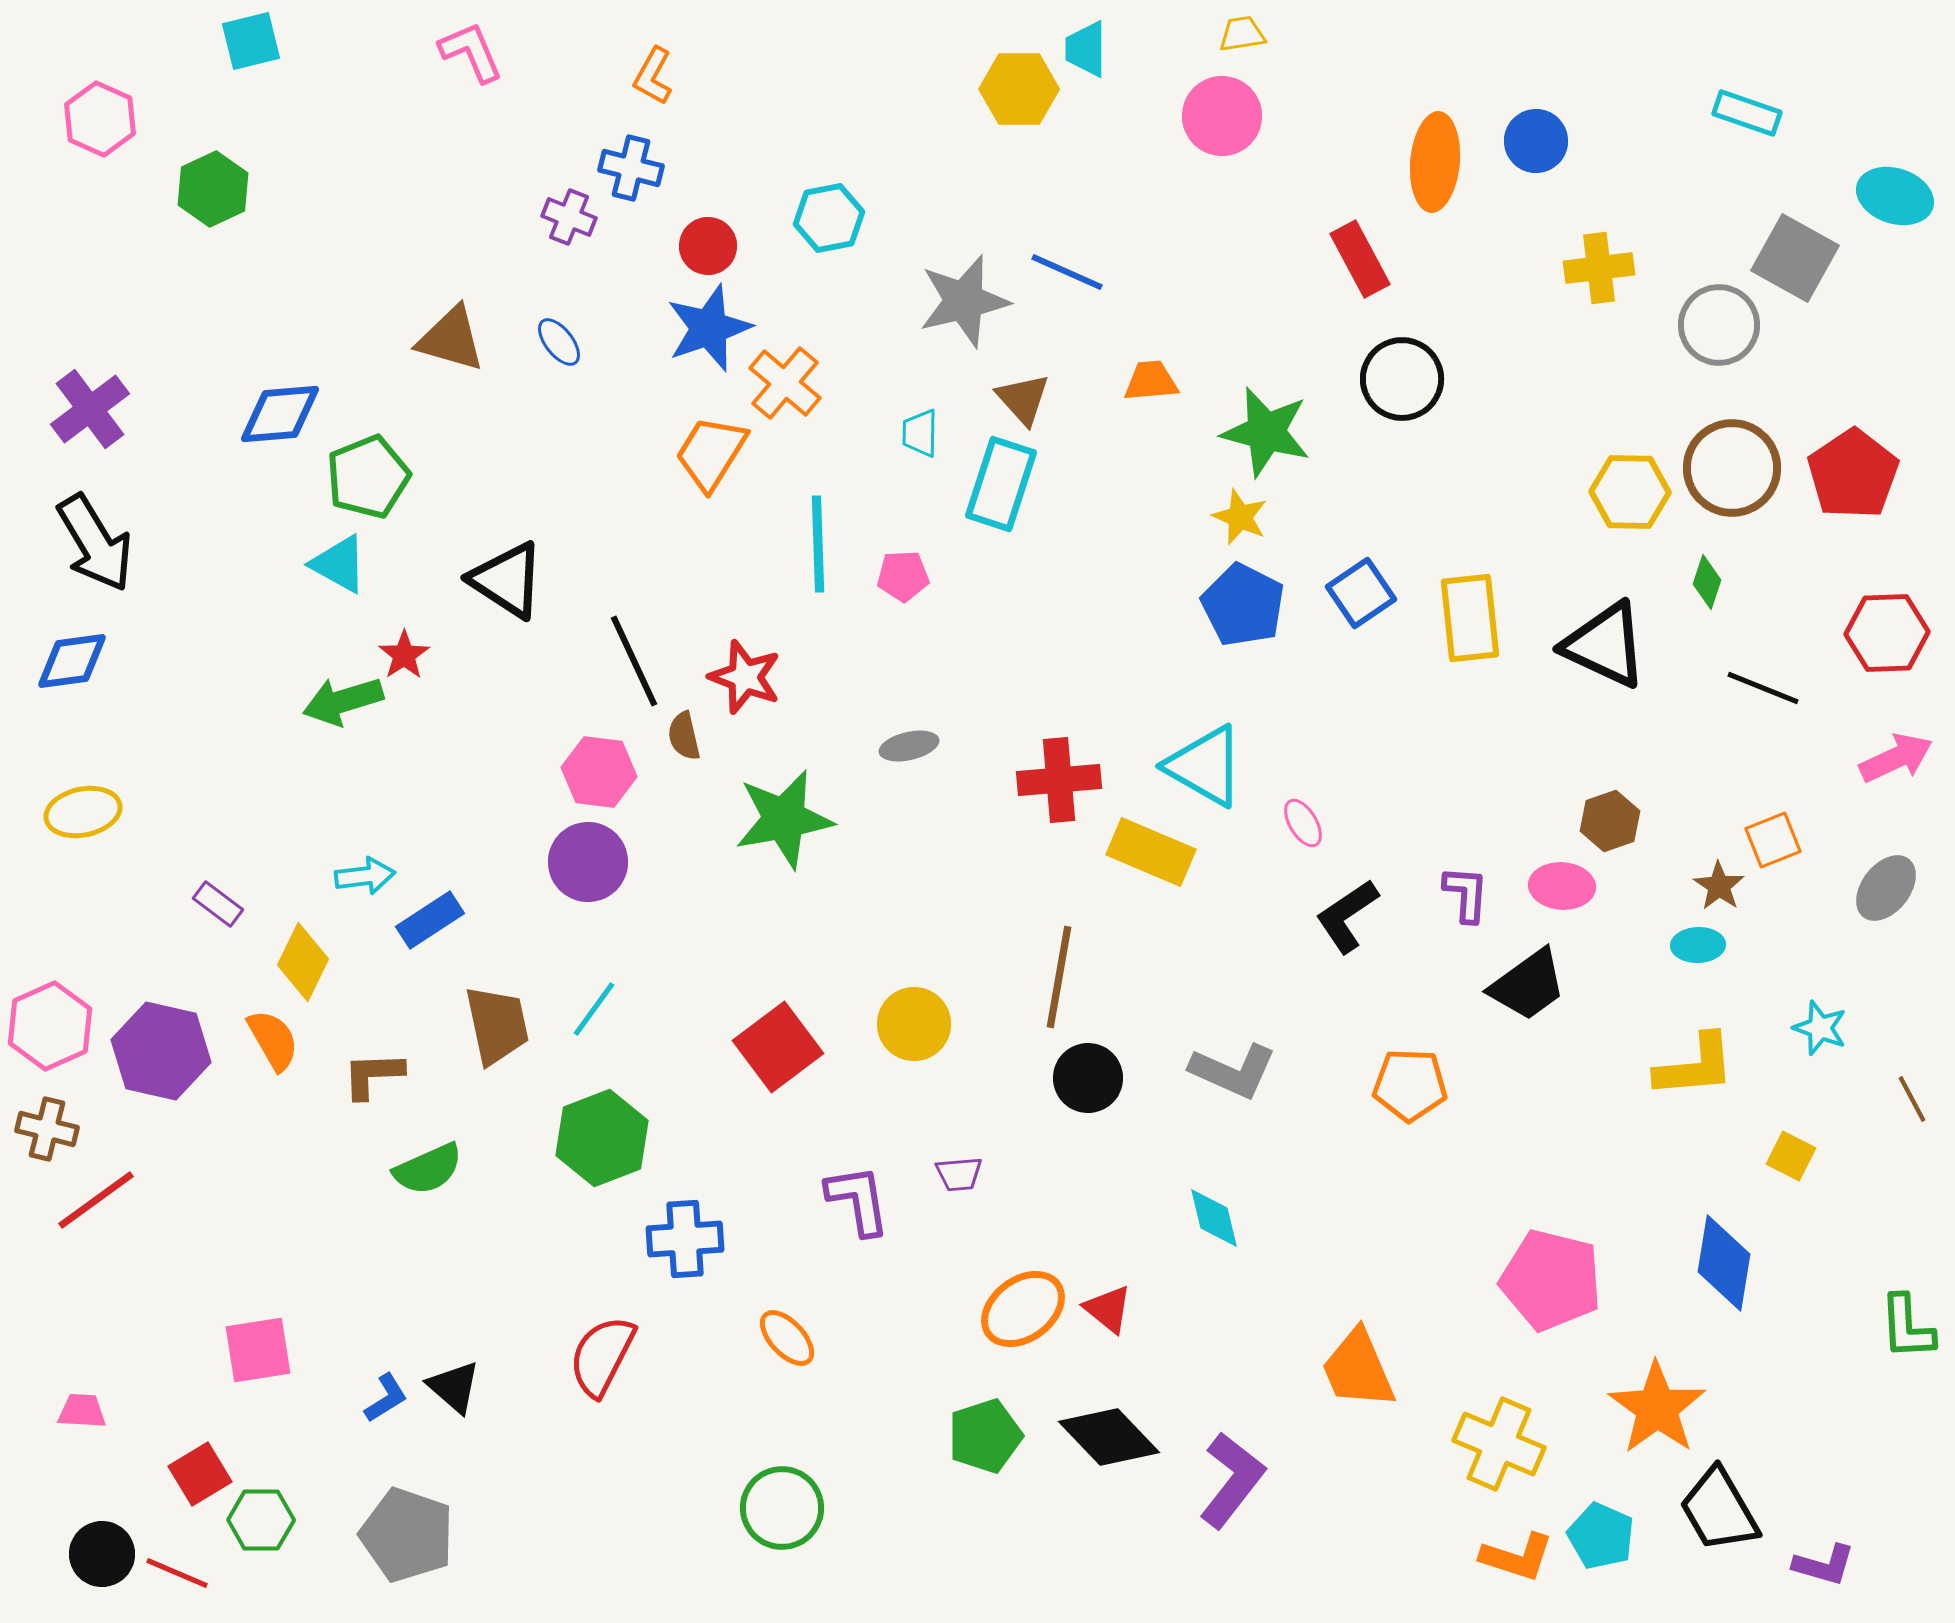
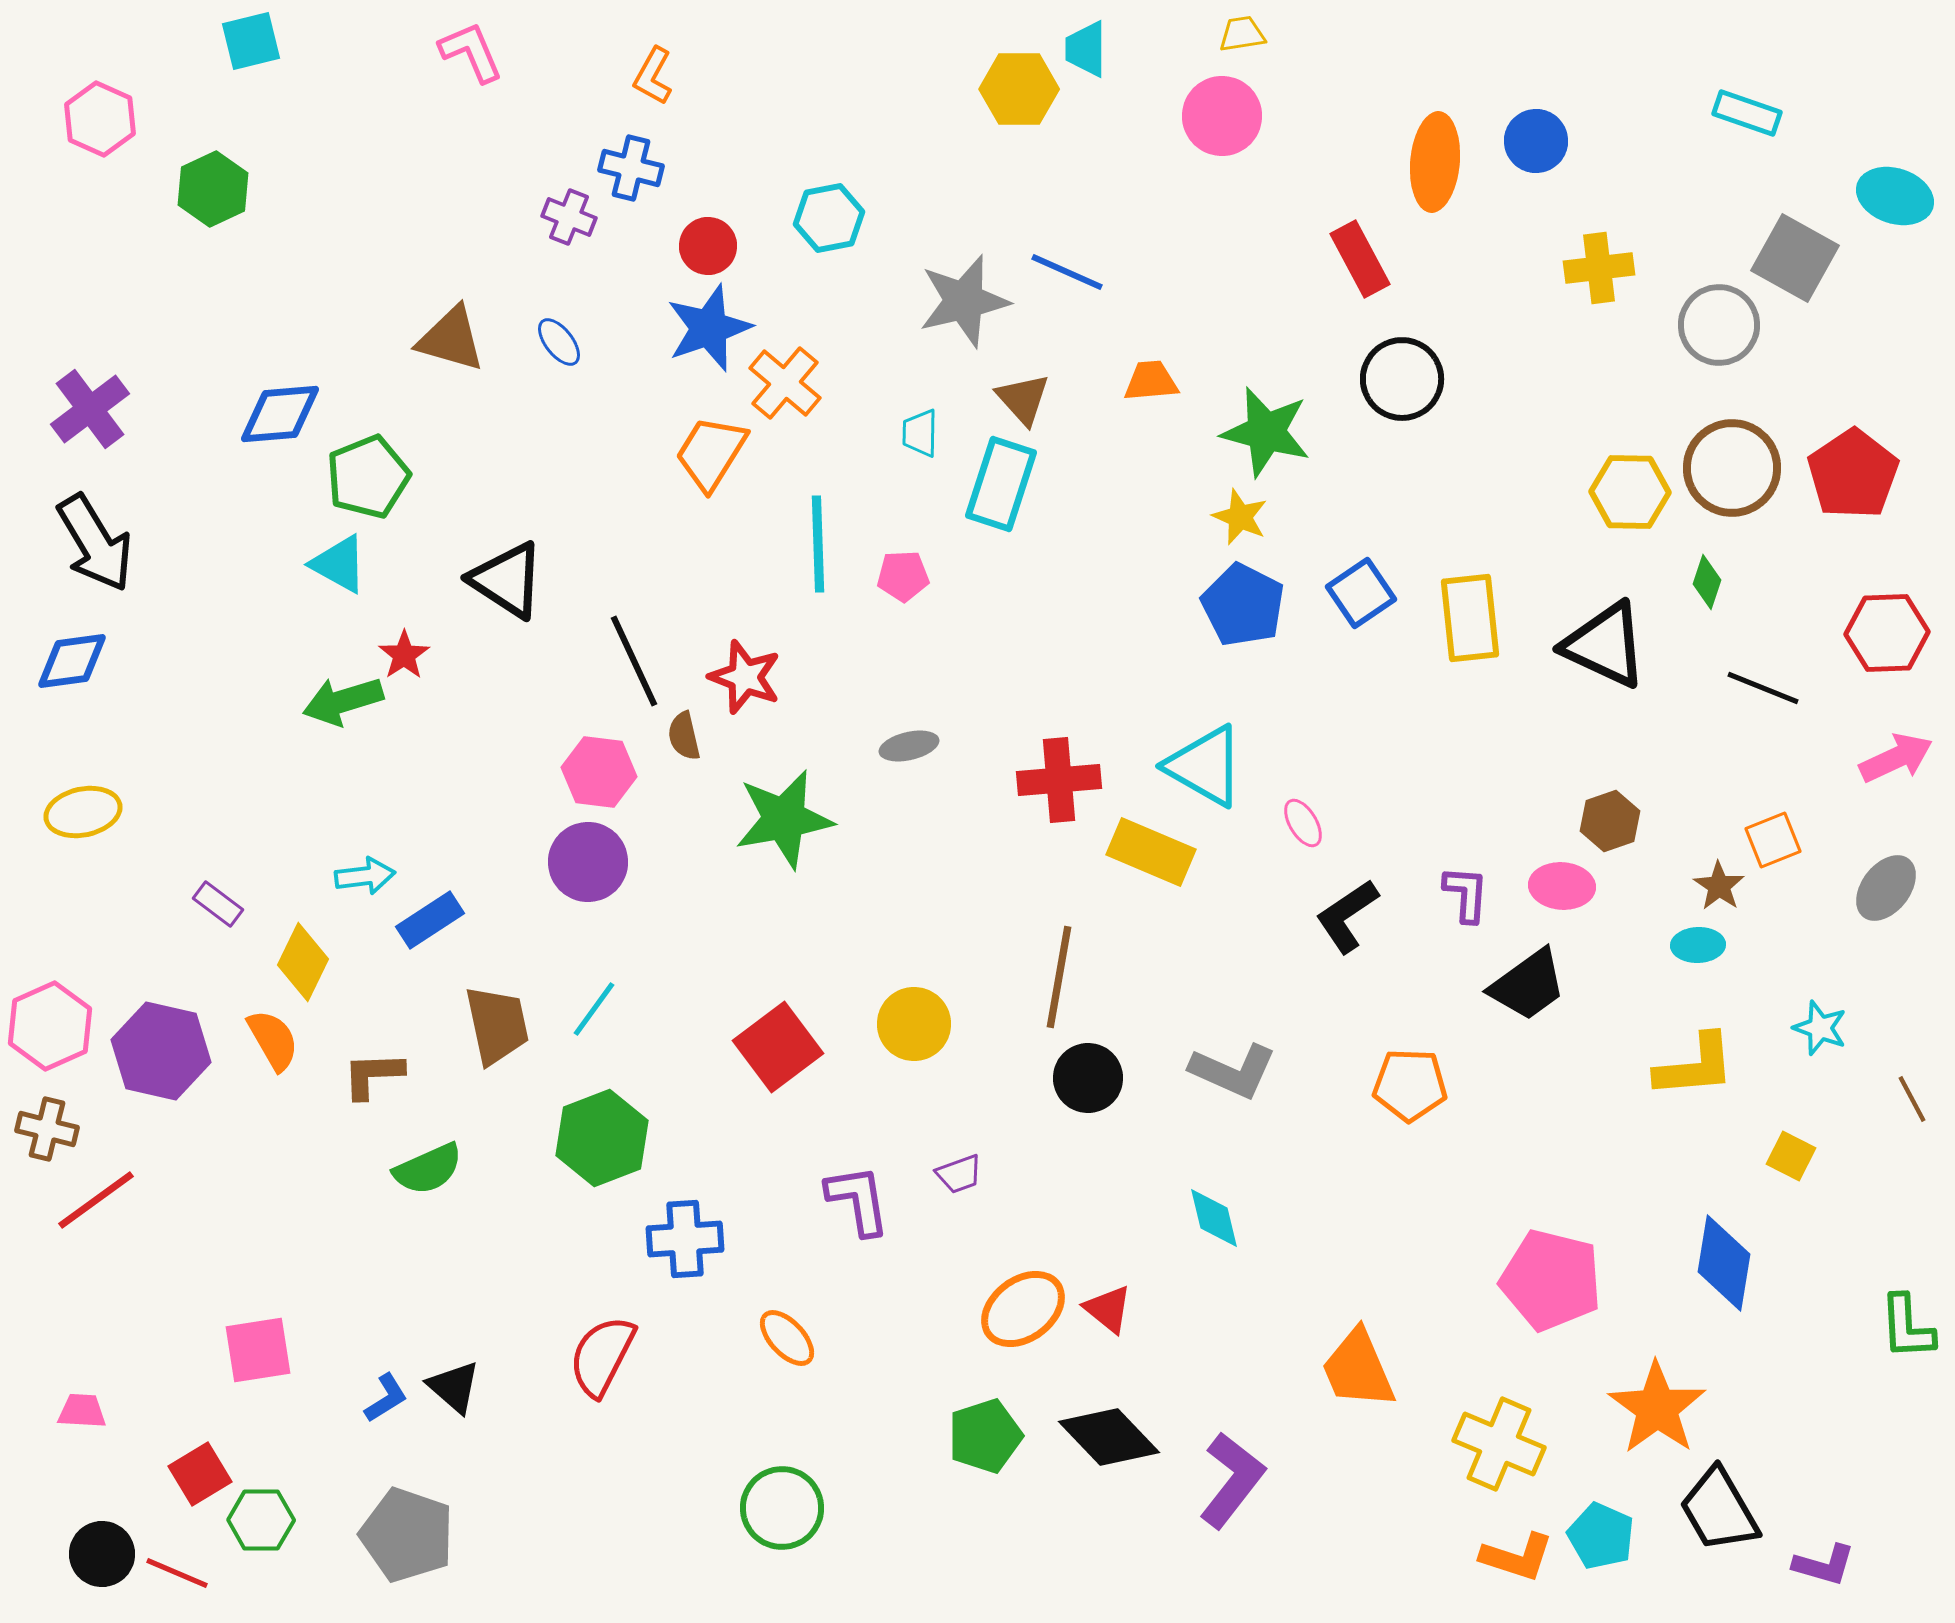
purple trapezoid at (959, 1174): rotated 15 degrees counterclockwise
